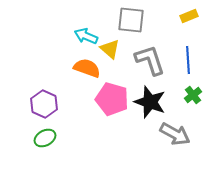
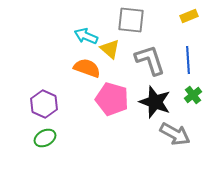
black star: moved 5 px right
